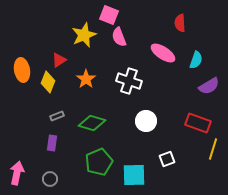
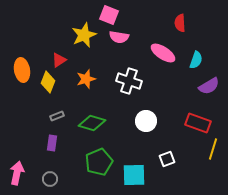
pink semicircle: rotated 60 degrees counterclockwise
orange star: rotated 18 degrees clockwise
